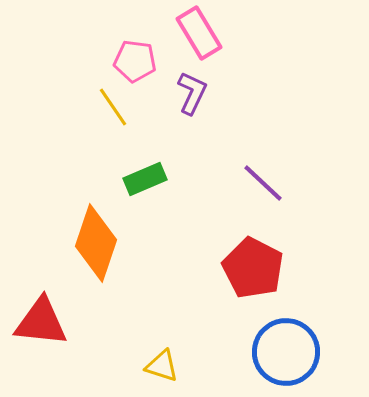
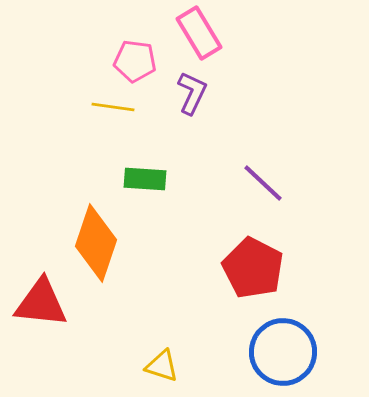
yellow line: rotated 48 degrees counterclockwise
green rectangle: rotated 27 degrees clockwise
red triangle: moved 19 px up
blue circle: moved 3 px left
